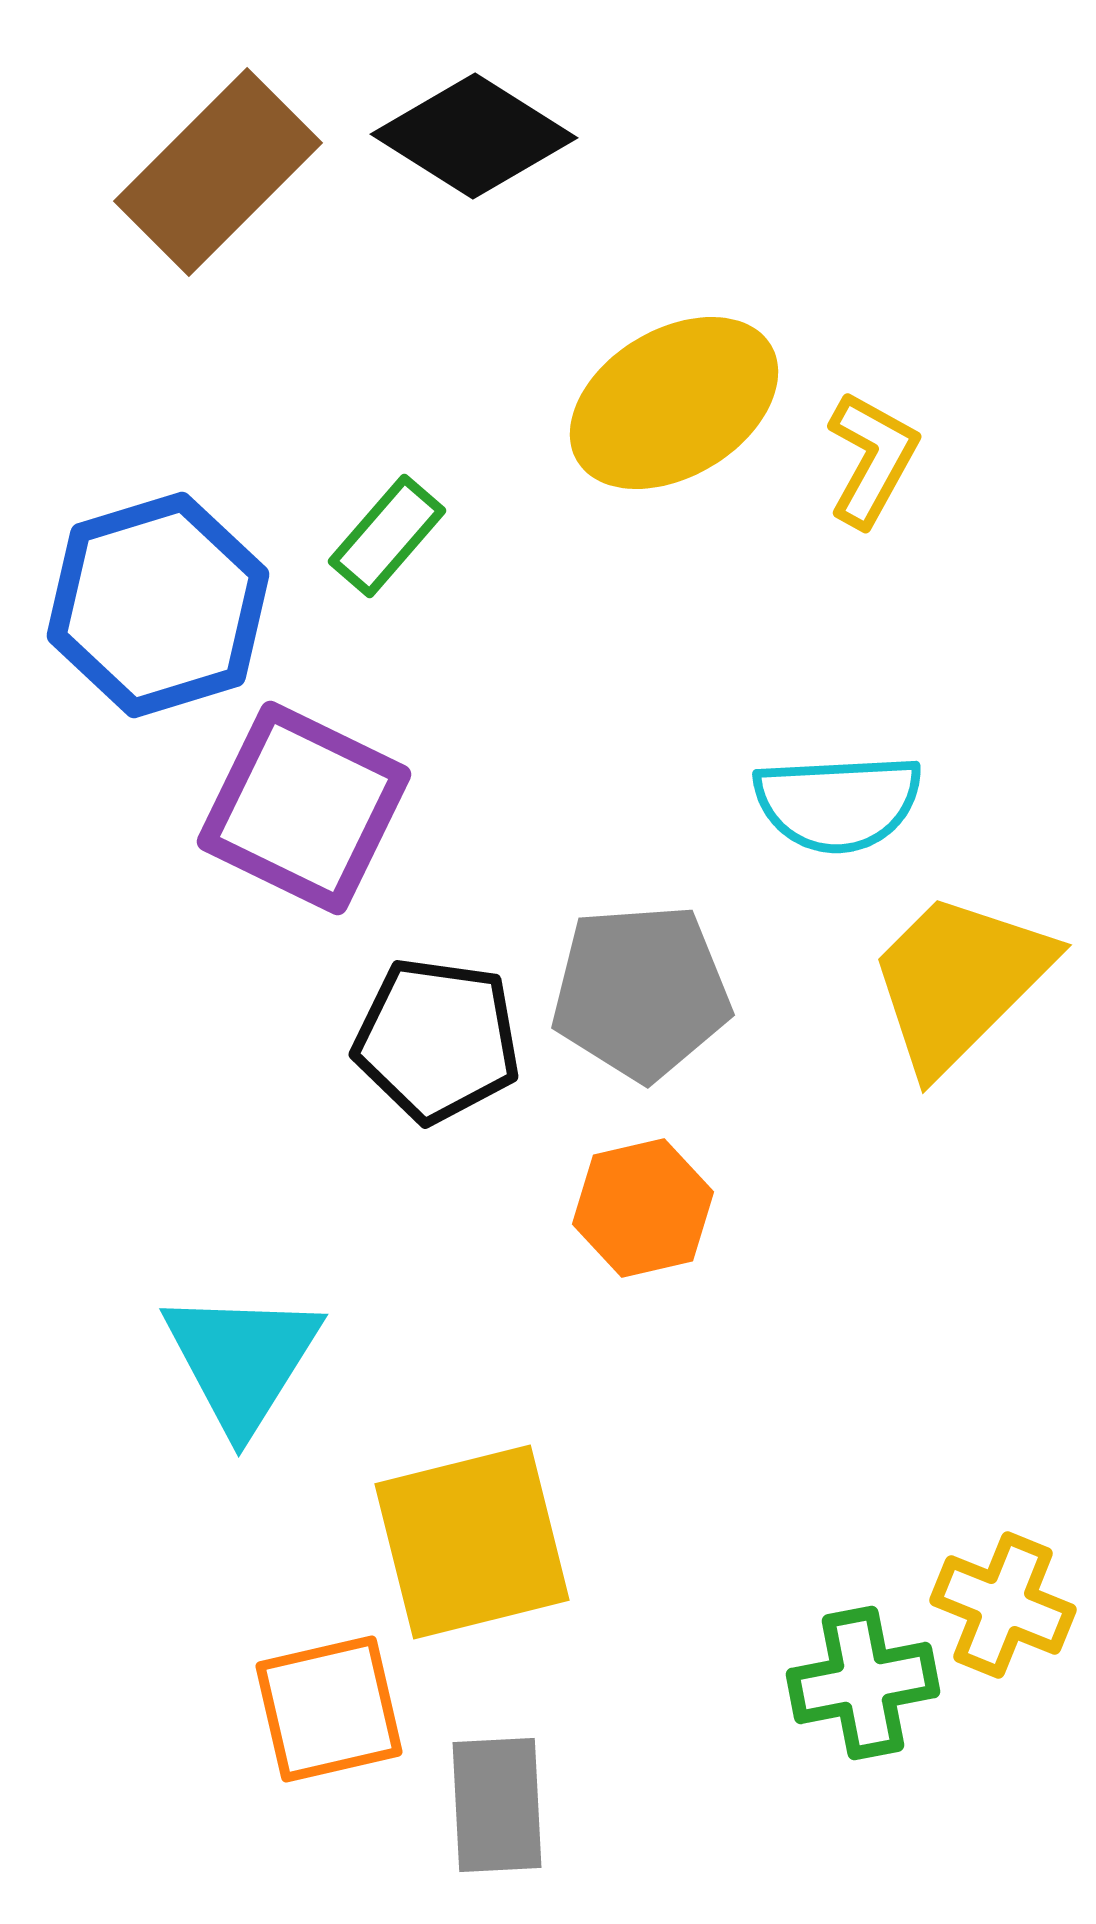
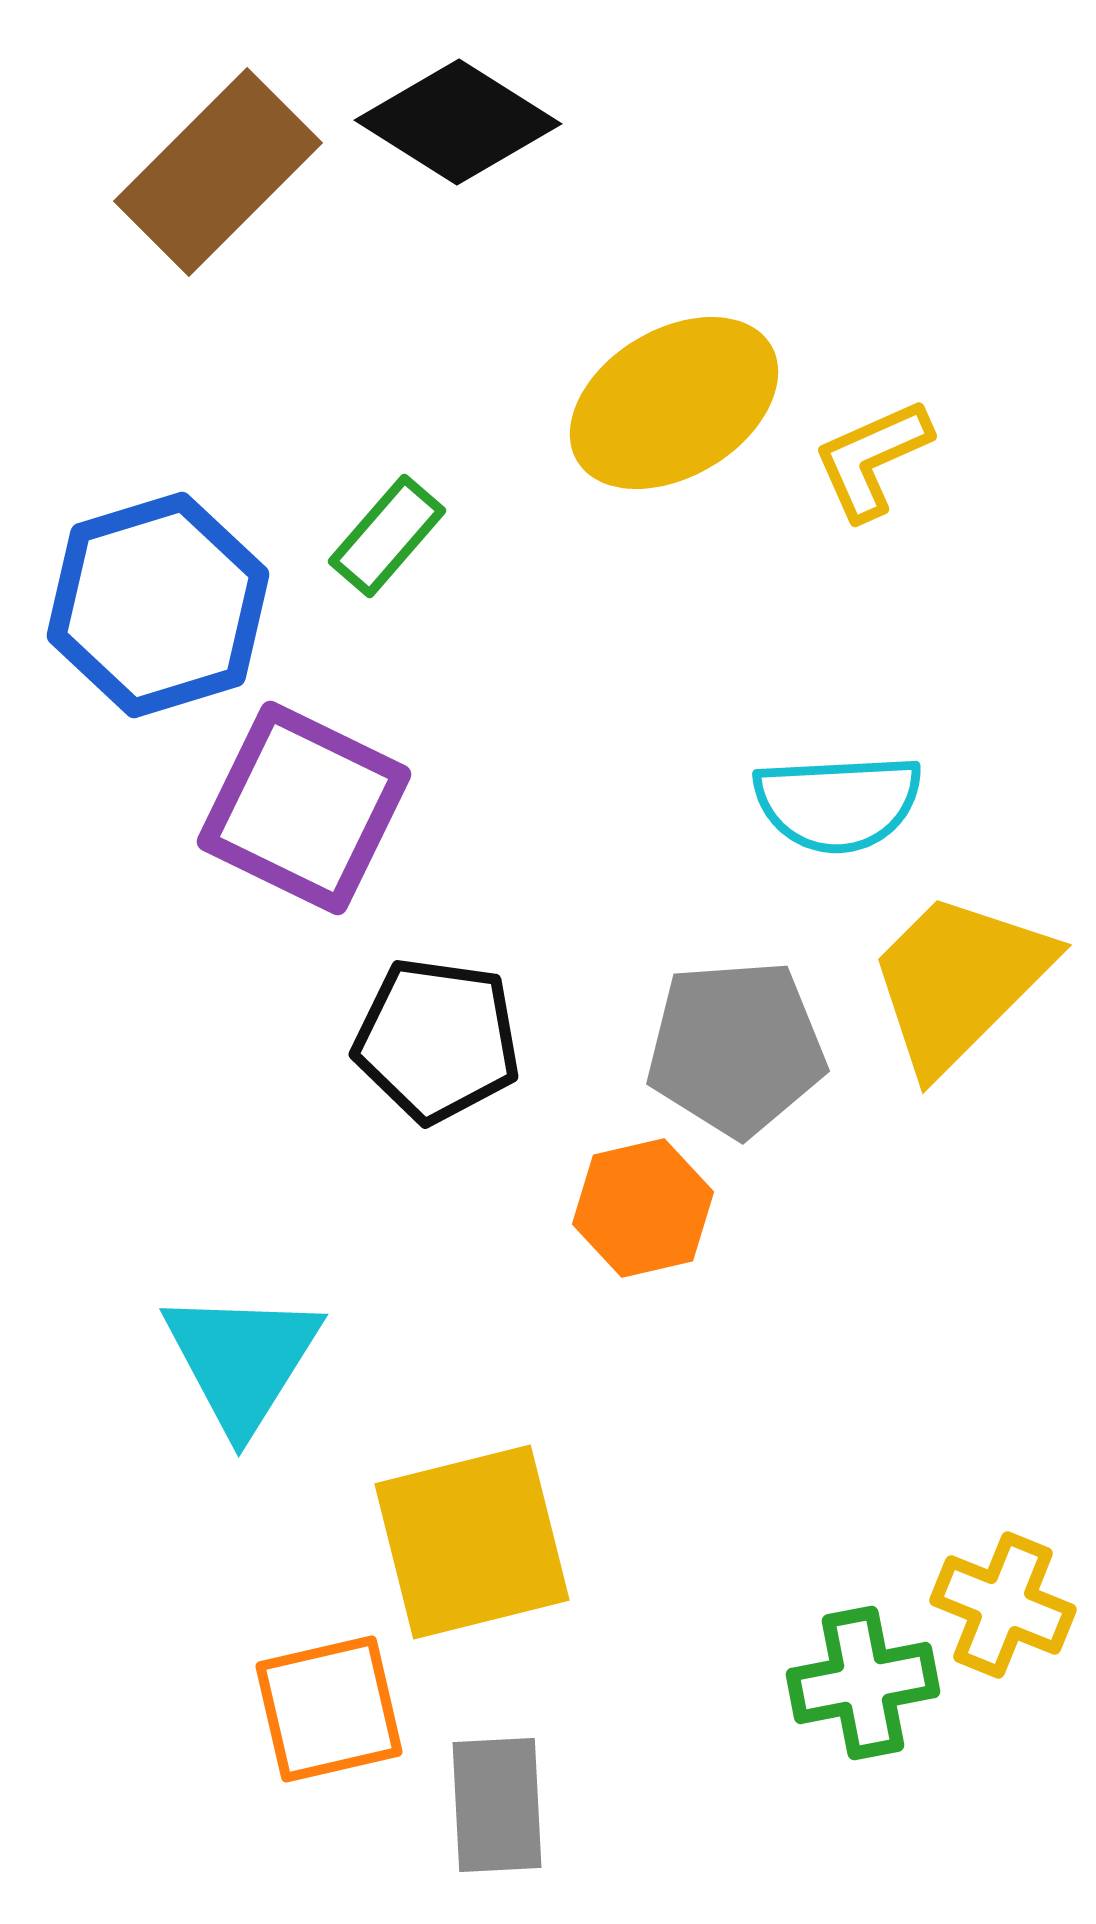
black diamond: moved 16 px left, 14 px up
yellow L-shape: rotated 143 degrees counterclockwise
gray pentagon: moved 95 px right, 56 px down
